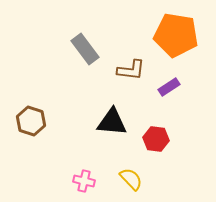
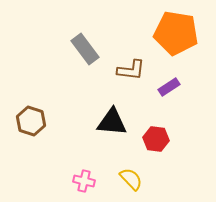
orange pentagon: moved 2 px up
